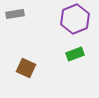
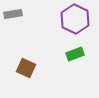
gray rectangle: moved 2 px left
purple hexagon: rotated 12 degrees counterclockwise
